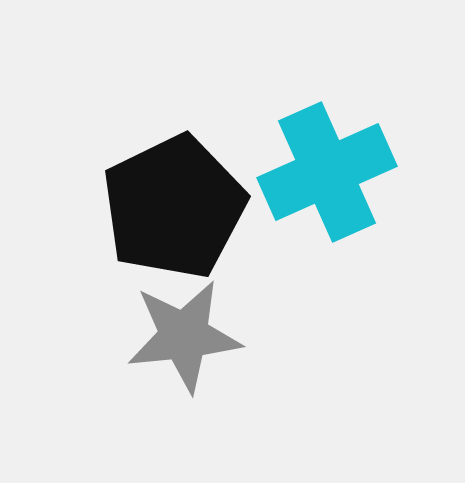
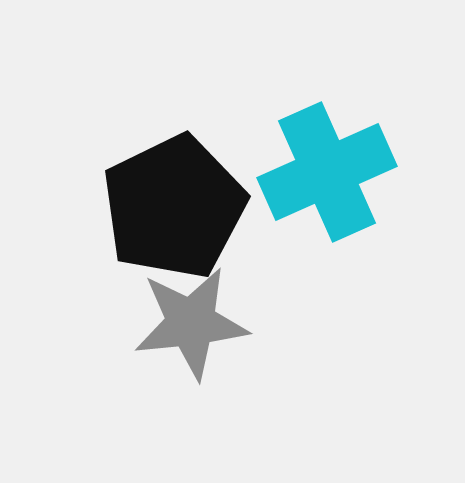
gray star: moved 7 px right, 13 px up
